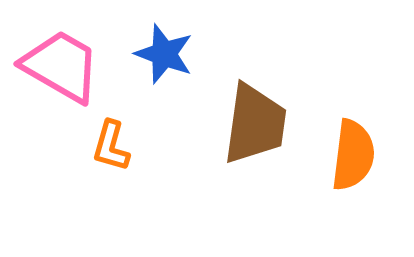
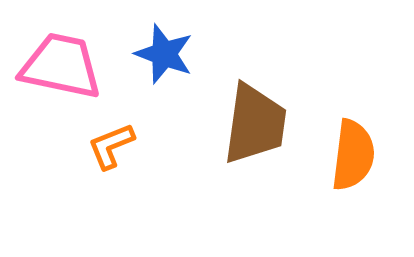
pink trapezoid: rotated 18 degrees counterclockwise
orange L-shape: rotated 52 degrees clockwise
